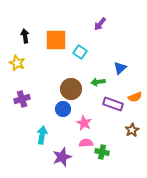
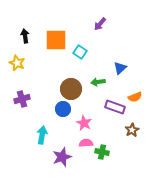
purple rectangle: moved 2 px right, 3 px down
